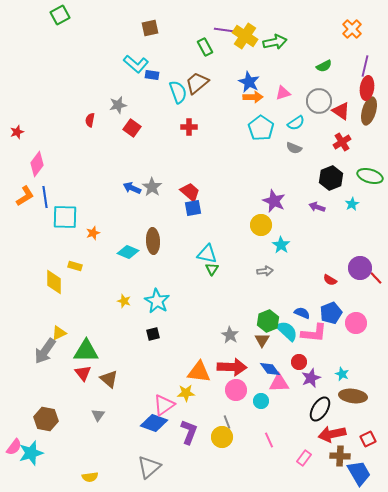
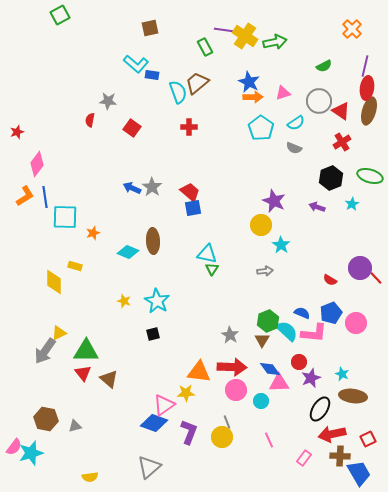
gray star at (118, 105): moved 10 px left, 4 px up; rotated 18 degrees clockwise
gray triangle at (98, 415): moved 23 px left, 11 px down; rotated 40 degrees clockwise
